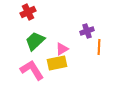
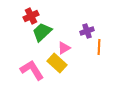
red cross: moved 3 px right, 4 px down
green trapezoid: moved 7 px right, 9 px up
pink triangle: moved 2 px right, 1 px up
yellow rectangle: rotated 54 degrees clockwise
